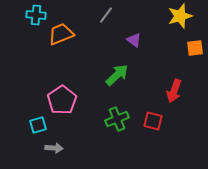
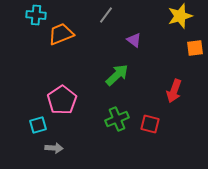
red square: moved 3 px left, 3 px down
